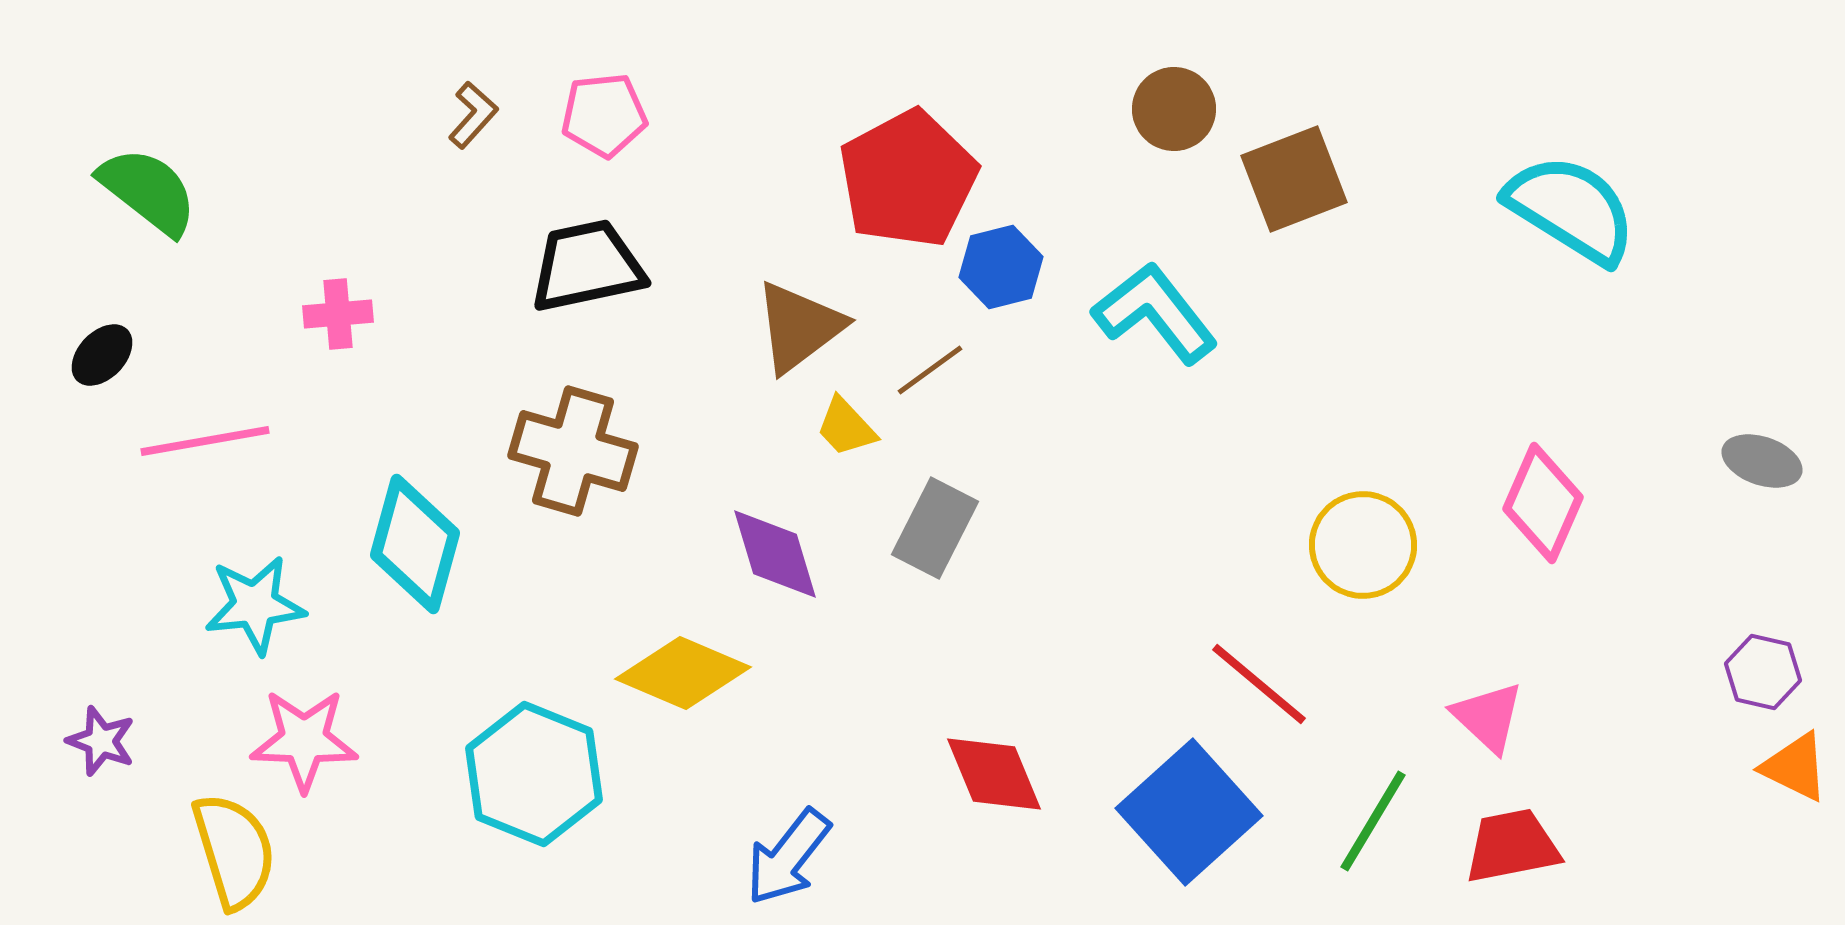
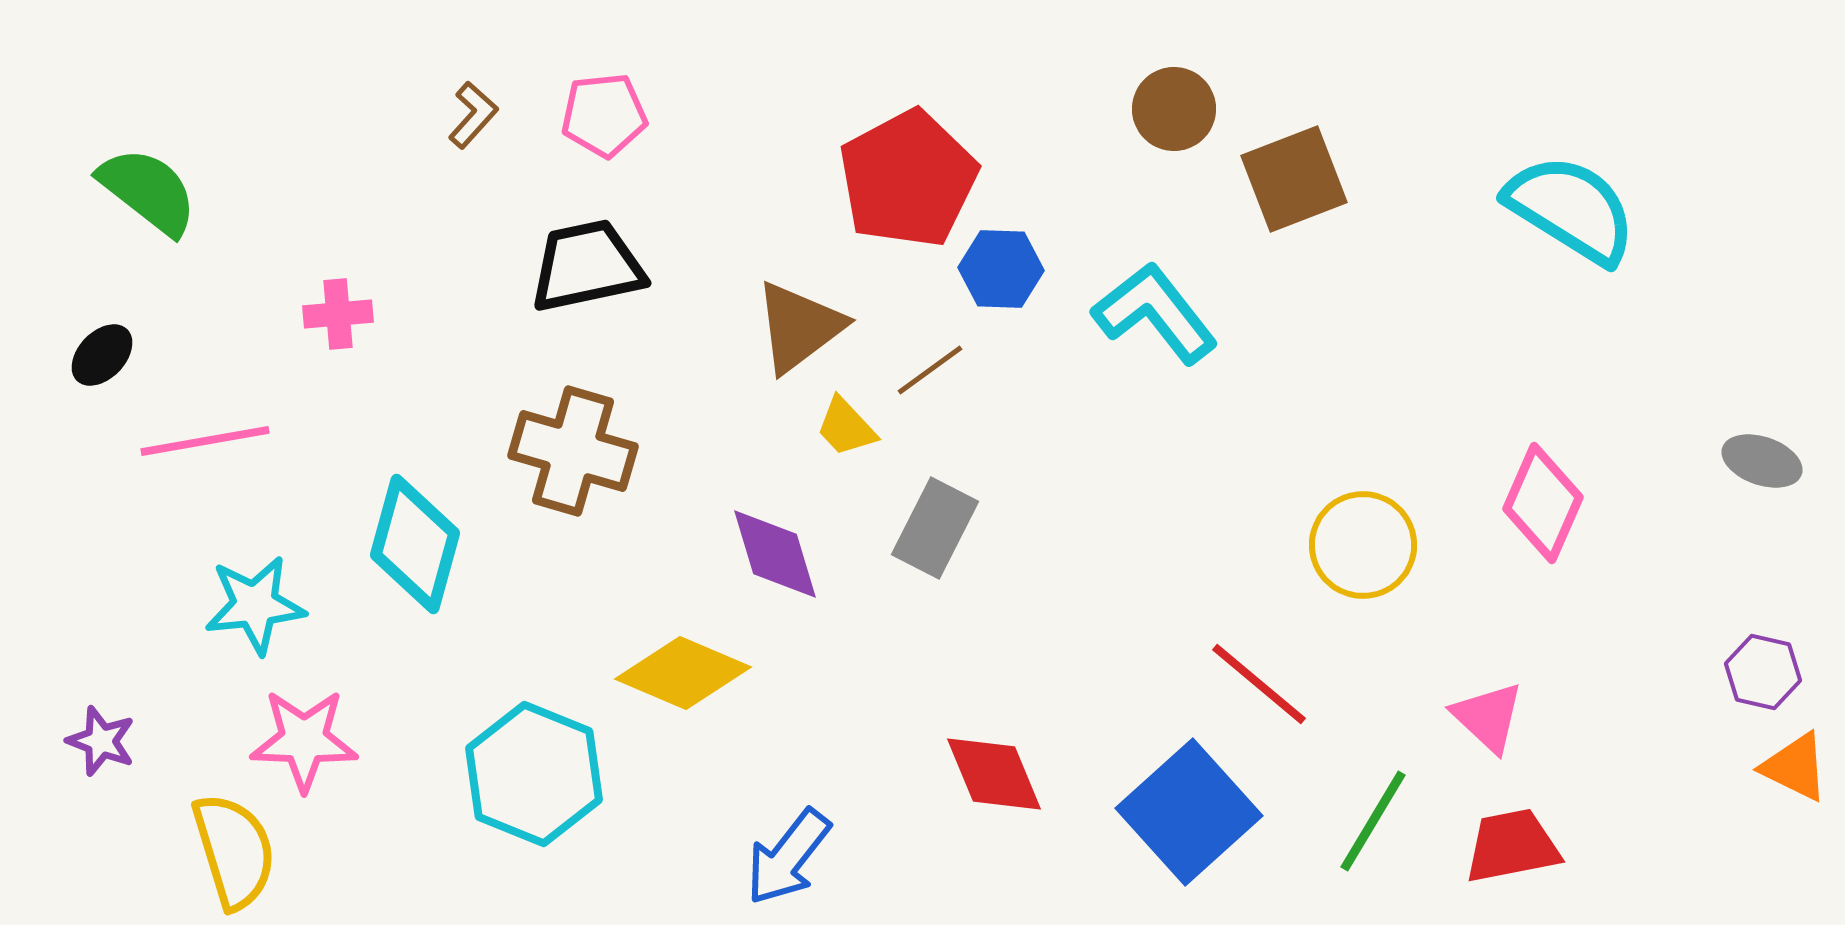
blue hexagon: moved 2 px down; rotated 16 degrees clockwise
